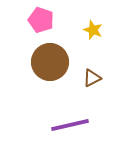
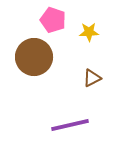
pink pentagon: moved 12 px right
yellow star: moved 4 px left, 2 px down; rotated 24 degrees counterclockwise
brown circle: moved 16 px left, 5 px up
